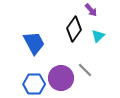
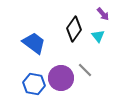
purple arrow: moved 12 px right, 4 px down
cyan triangle: rotated 24 degrees counterclockwise
blue trapezoid: rotated 25 degrees counterclockwise
blue hexagon: rotated 10 degrees clockwise
